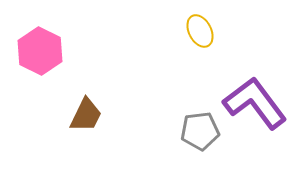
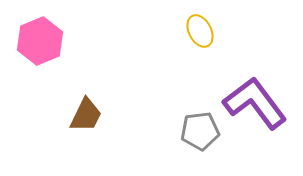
pink hexagon: moved 10 px up; rotated 12 degrees clockwise
